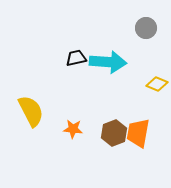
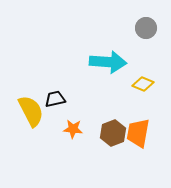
black trapezoid: moved 21 px left, 41 px down
yellow diamond: moved 14 px left
brown hexagon: moved 1 px left
